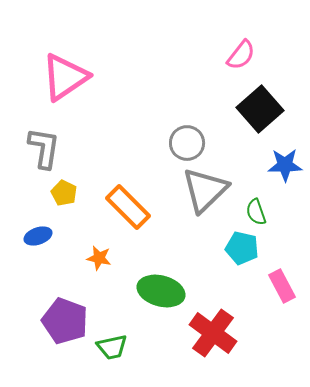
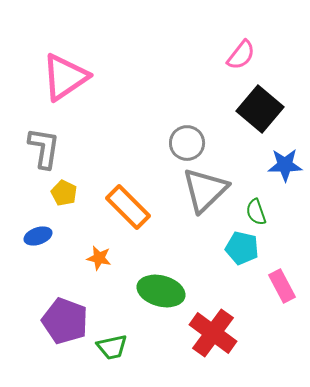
black square: rotated 9 degrees counterclockwise
